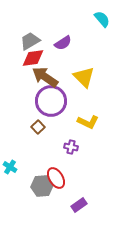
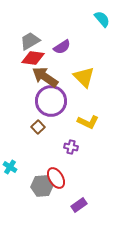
purple semicircle: moved 1 px left, 4 px down
red diamond: rotated 15 degrees clockwise
